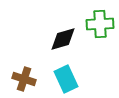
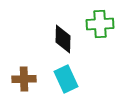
black diamond: rotated 72 degrees counterclockwise
brown cross: rotated 20 degrees counterclockwise
